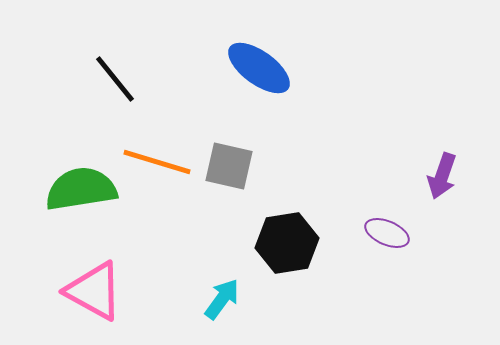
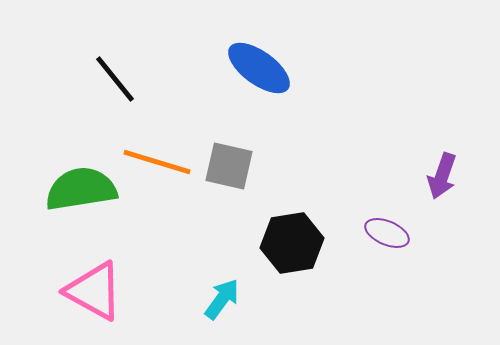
black hexagon: moved 5 px right
